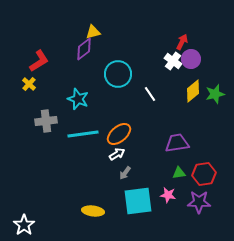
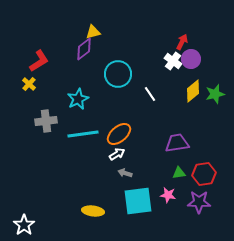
cyan star: rotated 25 degrees clockwise
gray arrow: rotated 72 degrees clockwise
